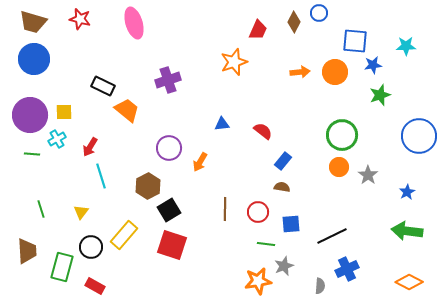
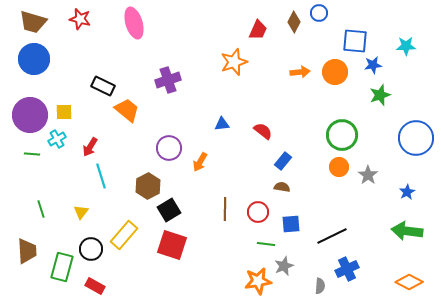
blue circle at (419, 136): moved 3 px left, 2 px down
black circle at (91, 247): moved 2 px down
